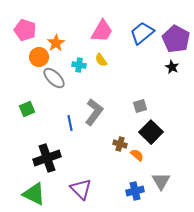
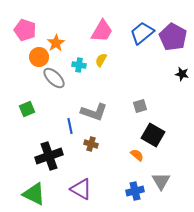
purple pentagon: moved 3 px left, 2 px up
yellow semicircle: rotated 64 degrees clockwise
black star: moved 10 px right, 7 px down; rotated 16 degrees counterclockwise
gray L-shape: rotated 72 degrees clockwise
blue line: moved 3 px down
black square: moved 2 px right, 3 px down; rotated 15 degrees counterclockwise
brown cross: moved 29 px left
black cross: moved 2 px right, 2 px up
purple triangle: rotated 15 degrees counterclockwise
